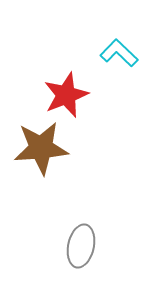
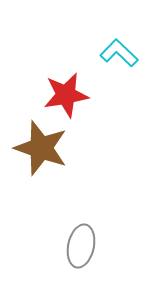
red star: rotated 12 degrees clockwise
brown star: rotated 24 degrees clockwise
